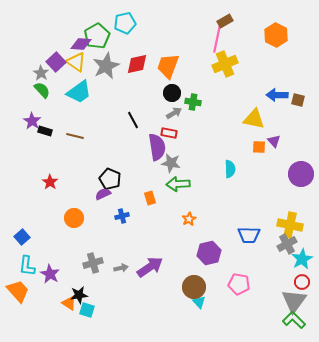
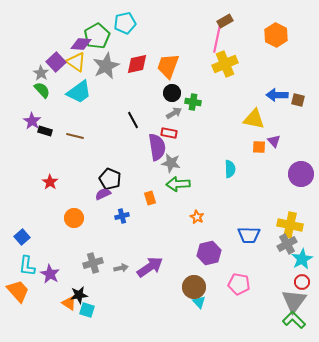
orange star at (189, 219): moved 8 px right, 2 px up; rotated 16 degrees counterclockwise
